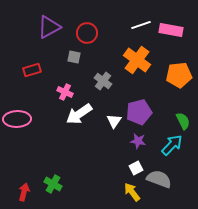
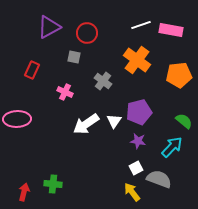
red rectangle: rotated 48 degrees counterclockwise
white arrow: moved 7 px right, 10 px down
green semicircle: moved 1 px right; rotated 24 degrees counterclockwise
cyan arrow: moved 2 px down
green cross: rotated 24 degrees counterclockwise
